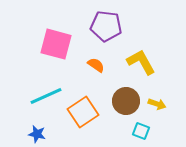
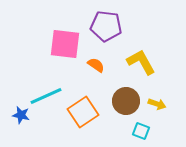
pink square: moved 9 px right; rotated 8 degrees counterclockwise
blue star: moved 16 px left, 19 px up
